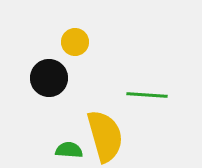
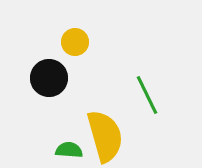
green line: rotated 60 degrees clockwise
